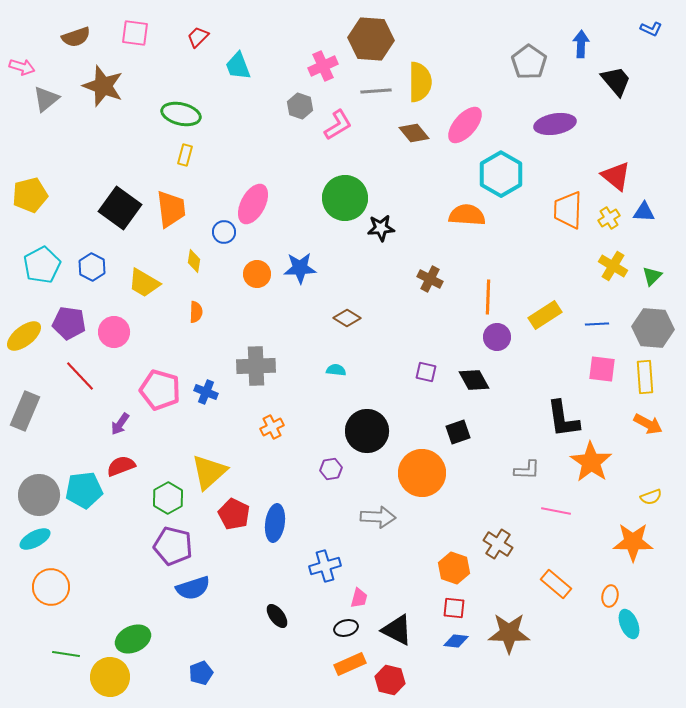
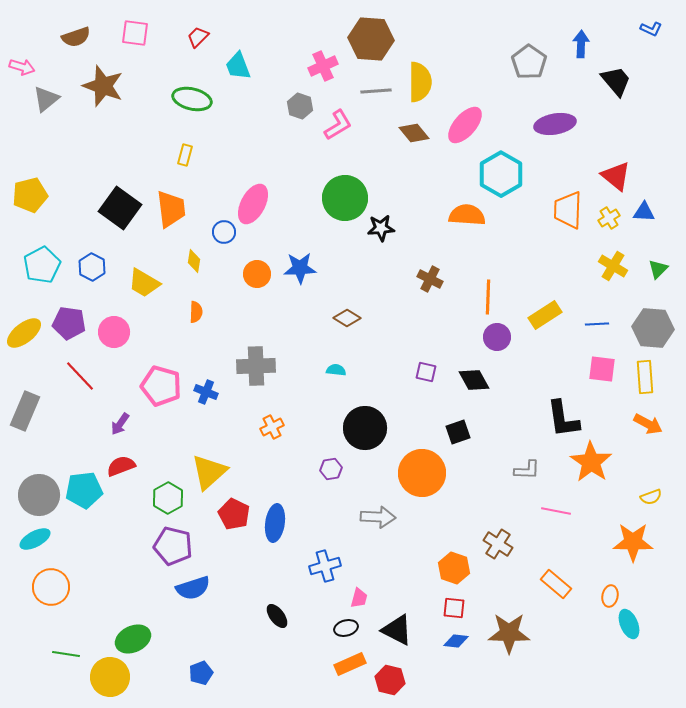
green ellipse at (181, 114): moved 11 px right, 15 px up
green triangle at (652, 276): moved 6 px right, 7 px up
yellow ellipse at (24, 336): moved 3 px up
pink pentagon at (160, 390): moved 1 px right, 4 px up
black circle at (367, 431): moved 2 px left, 3 px up
